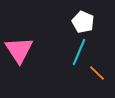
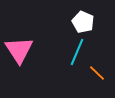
cyan line: moved 2 px left
